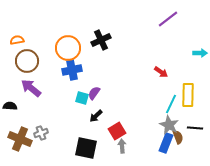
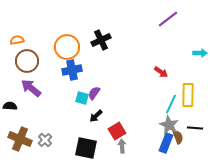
orange circle: moved 1 px left, 1 px up
gray cross: moved 4 px right, 7 px down; rotated 24 degrees counterclockwise
